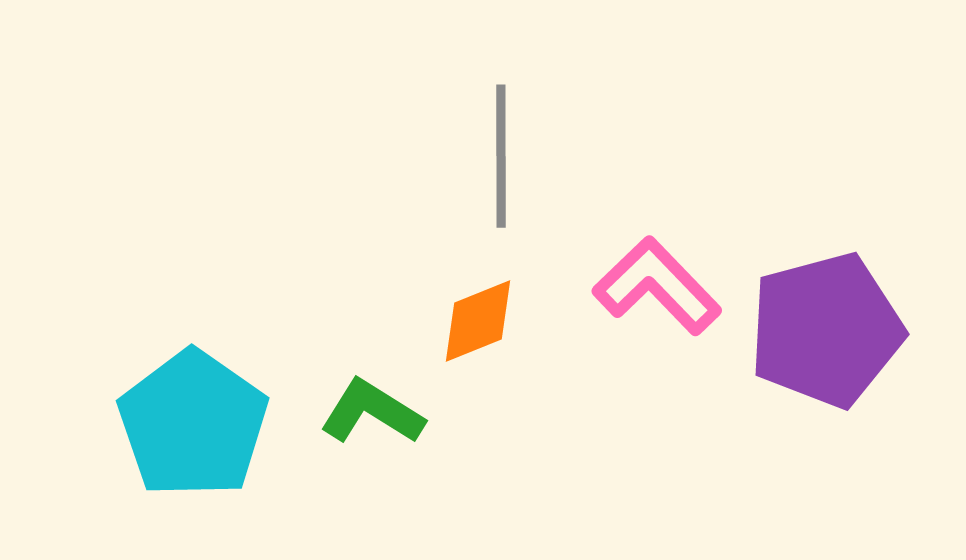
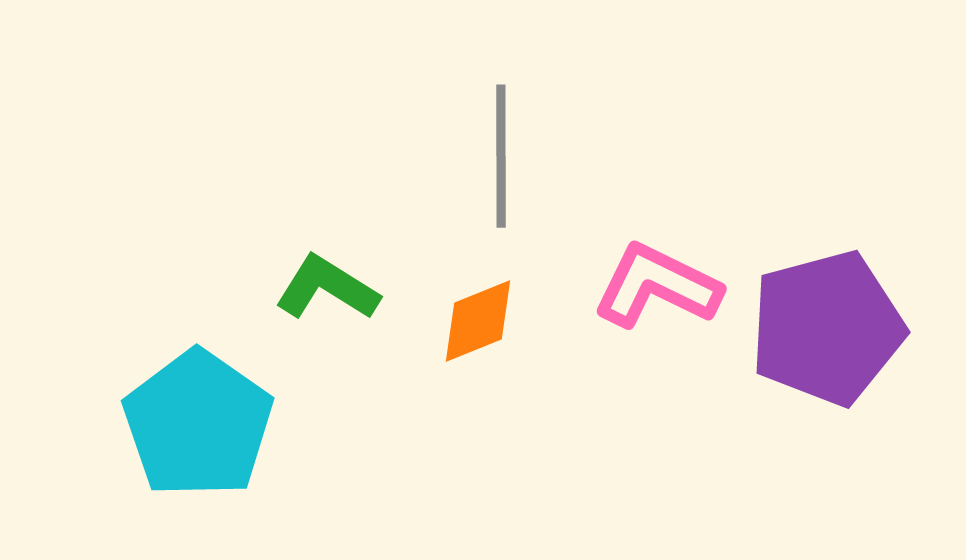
pink L-shape: rotated 20 degrees counterclockwise
purple pentagon: moved 1 px right, 2 px up
green L-shape: moved 45 px left, 124 px up
cyan pentagon: moved 5 px right
